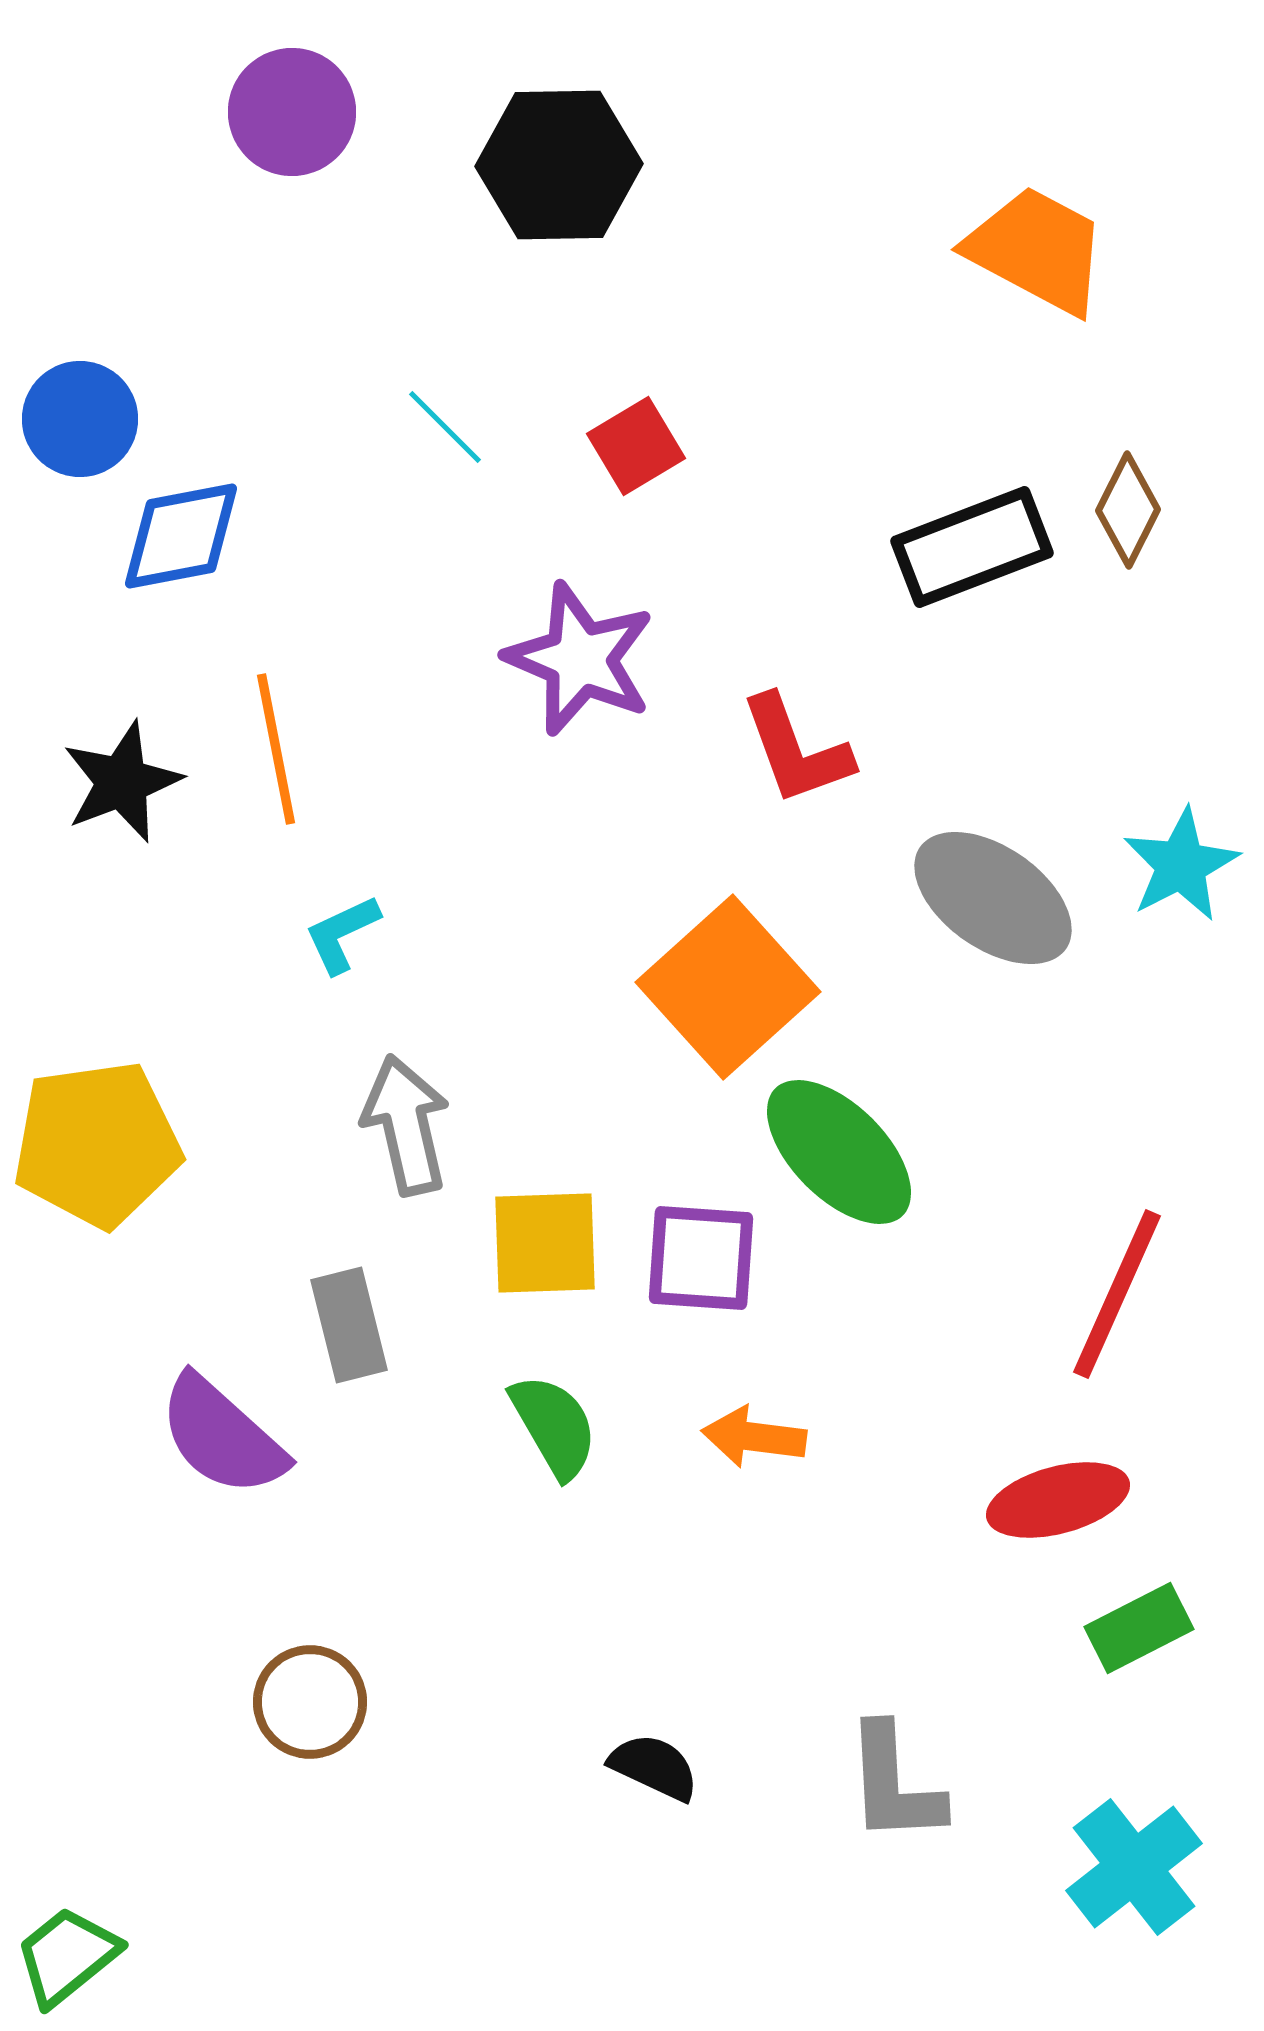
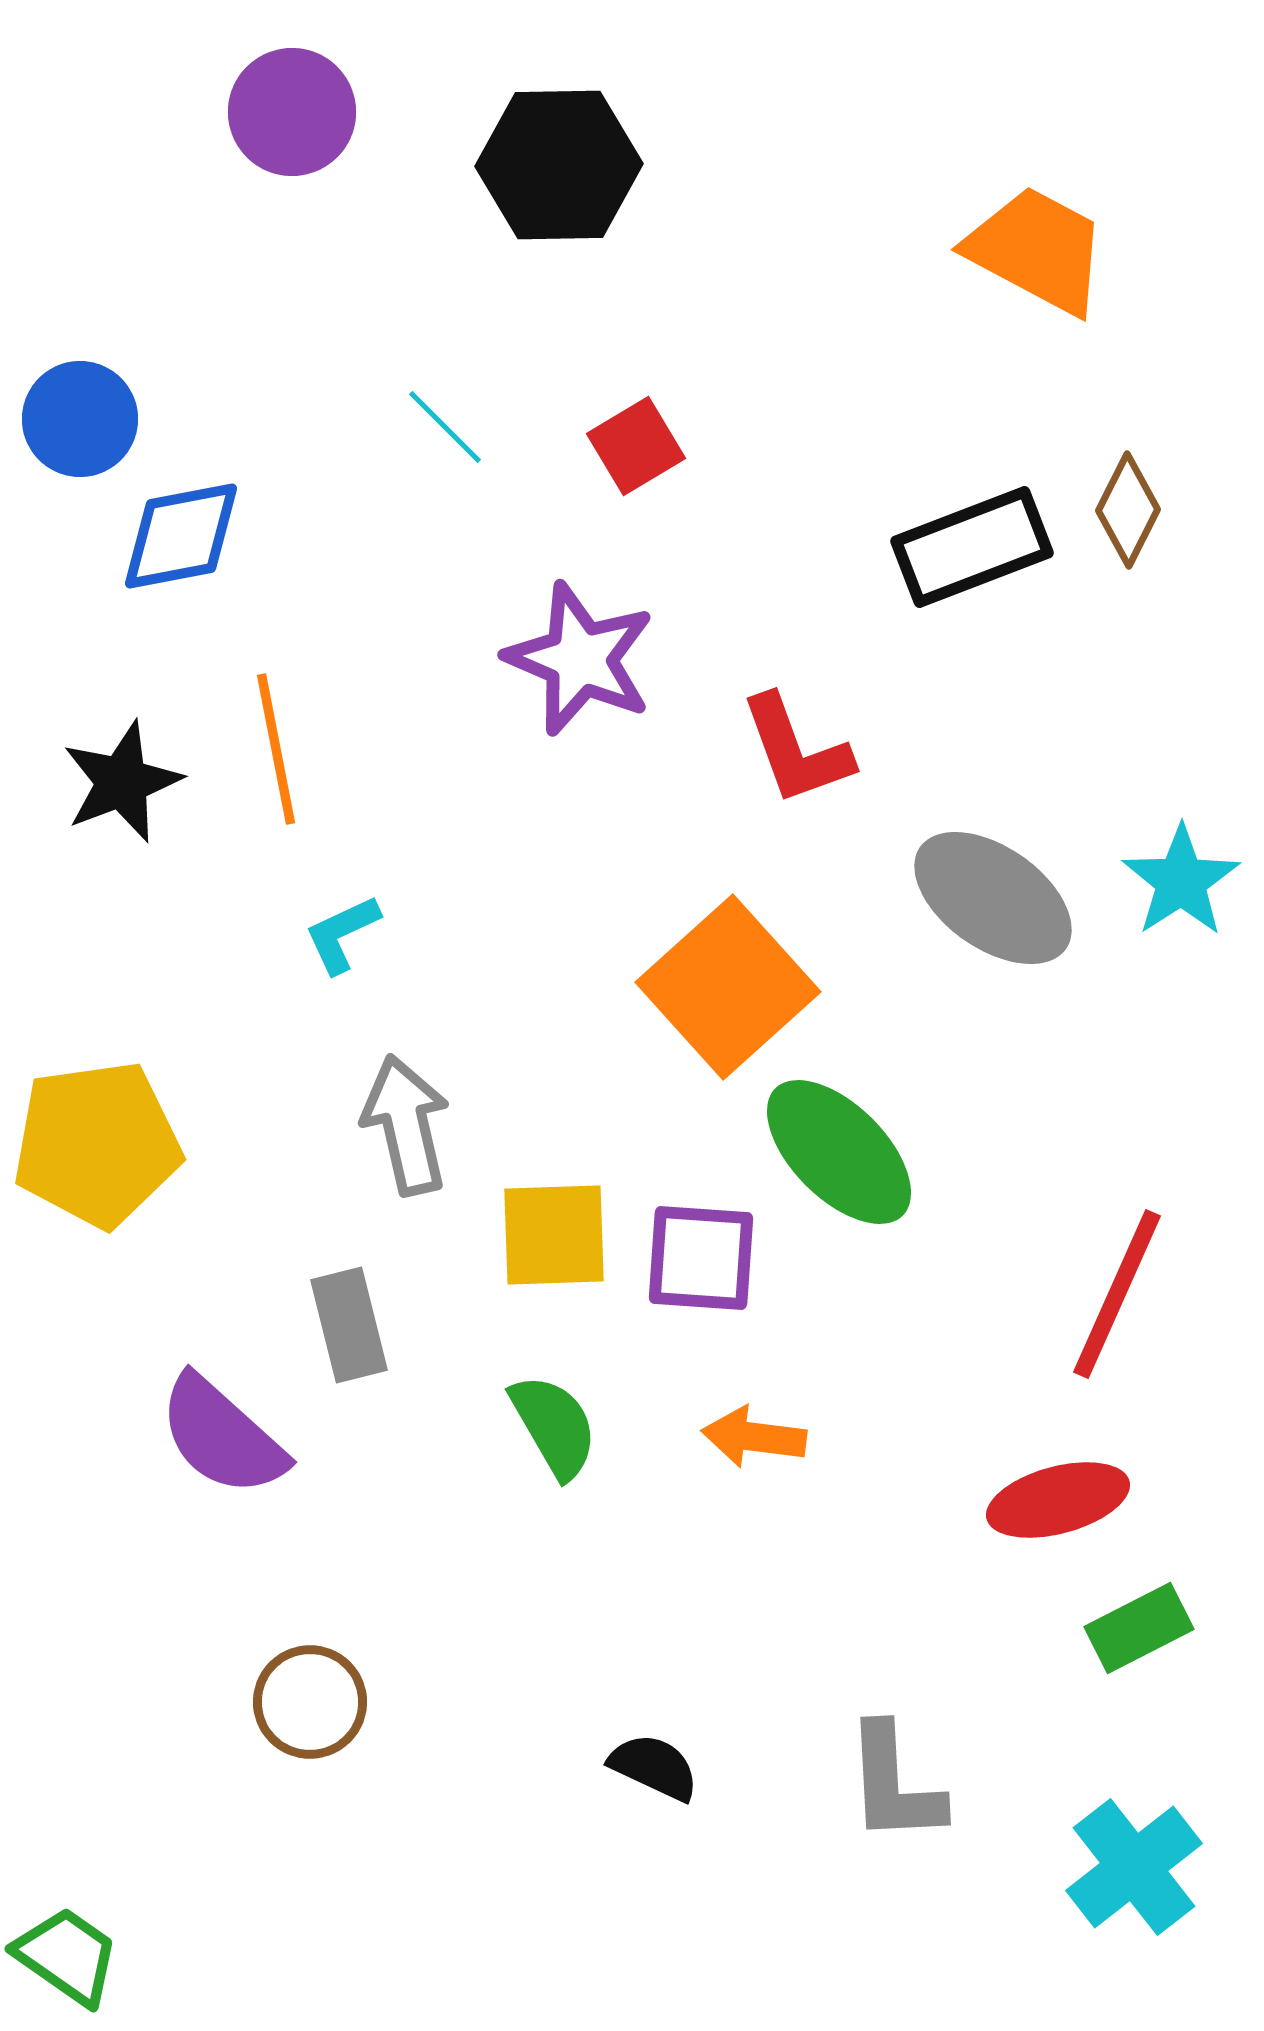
cyan star: moved 16 px down; rotated 6 degrees counterclockwise
yellow square: moved 9 px right, 8 px up
green trapezoid: rotated 74 degrees clockwise
